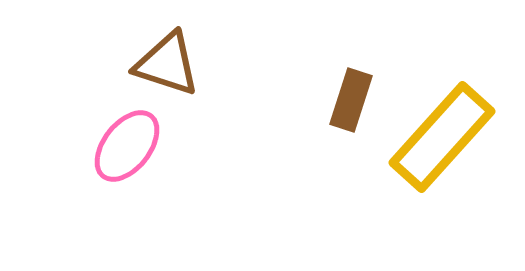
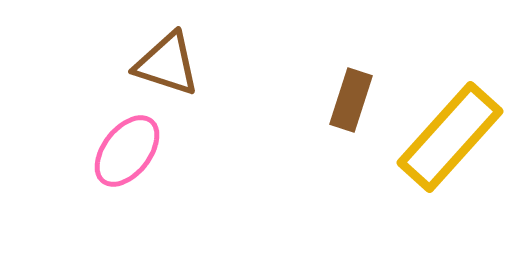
yellow rectangle: moved 8 px right
pink ellipse: moved 5 px down
